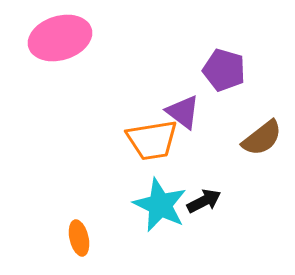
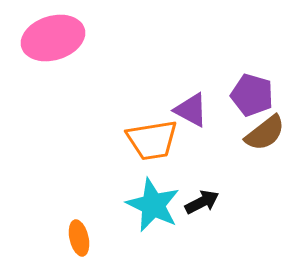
pink ellipse: moved 7 px left
purple pentagon: moved 28 px right, 25 px down
purple triangle: moved 8 px right, 2 px up; rotated 9 degrees counterclockwise
brown semicircle: moved 3 px right, 5 px up
black arrow: moved 2 px left, 1 px down
cyan star: moved 7 px left
